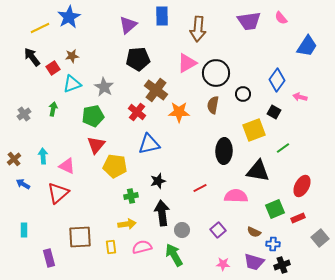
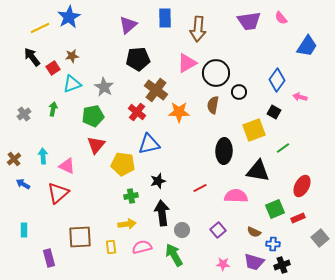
blue rectangle at (162, 16): moved 3 px right, 2 px down
black circle at (243, 94): moved 4 px left, 2 px up
yellow pentagon at (115, 166): moved 8 px right, 2 px up
